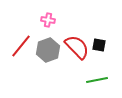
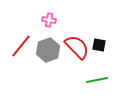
pink cross: moved 1 px right
